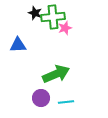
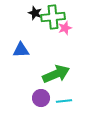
blue triangle: moved 3 px right, 5 px down
cyan line: moved 2 px left, 1 px up
